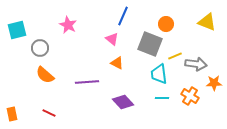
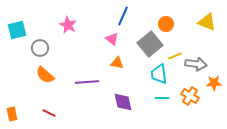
gray square: rotated 30 degrees clockwise
orange triangle: rotated 16 degrees counterclockwise
purple diamond: rotated 30 degrees clockwise
